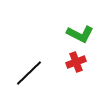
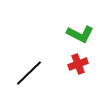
red cross: moved 2 px right, 2 px down
